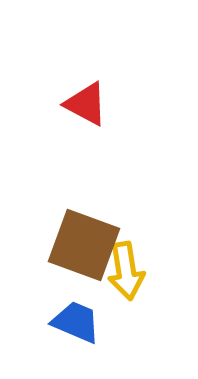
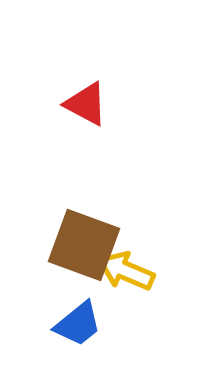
yellow arrow: rotated 122 degrees clockwise
blue trapezoid: moved 2 px right, 2 px down; rotated 118 degrees clockwise
